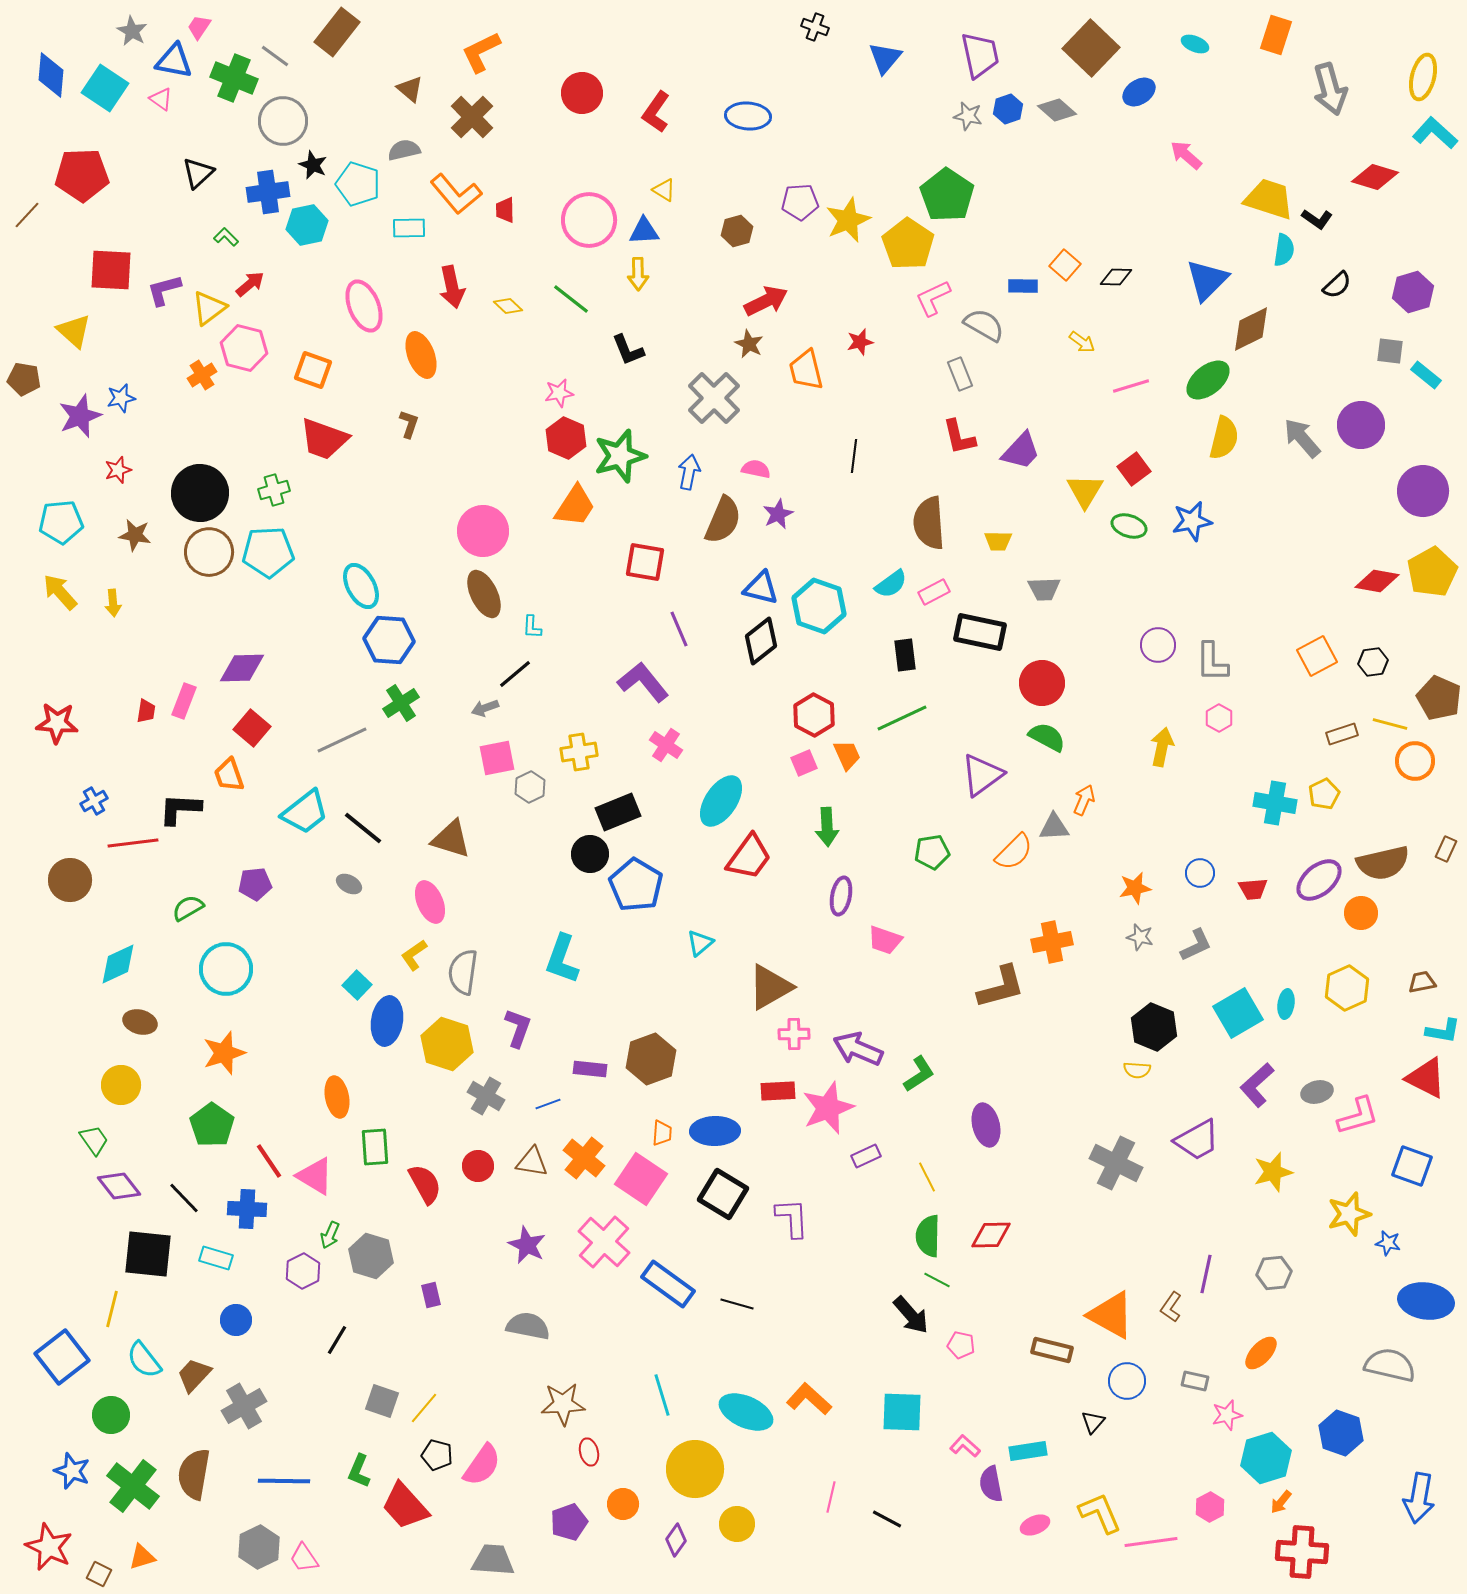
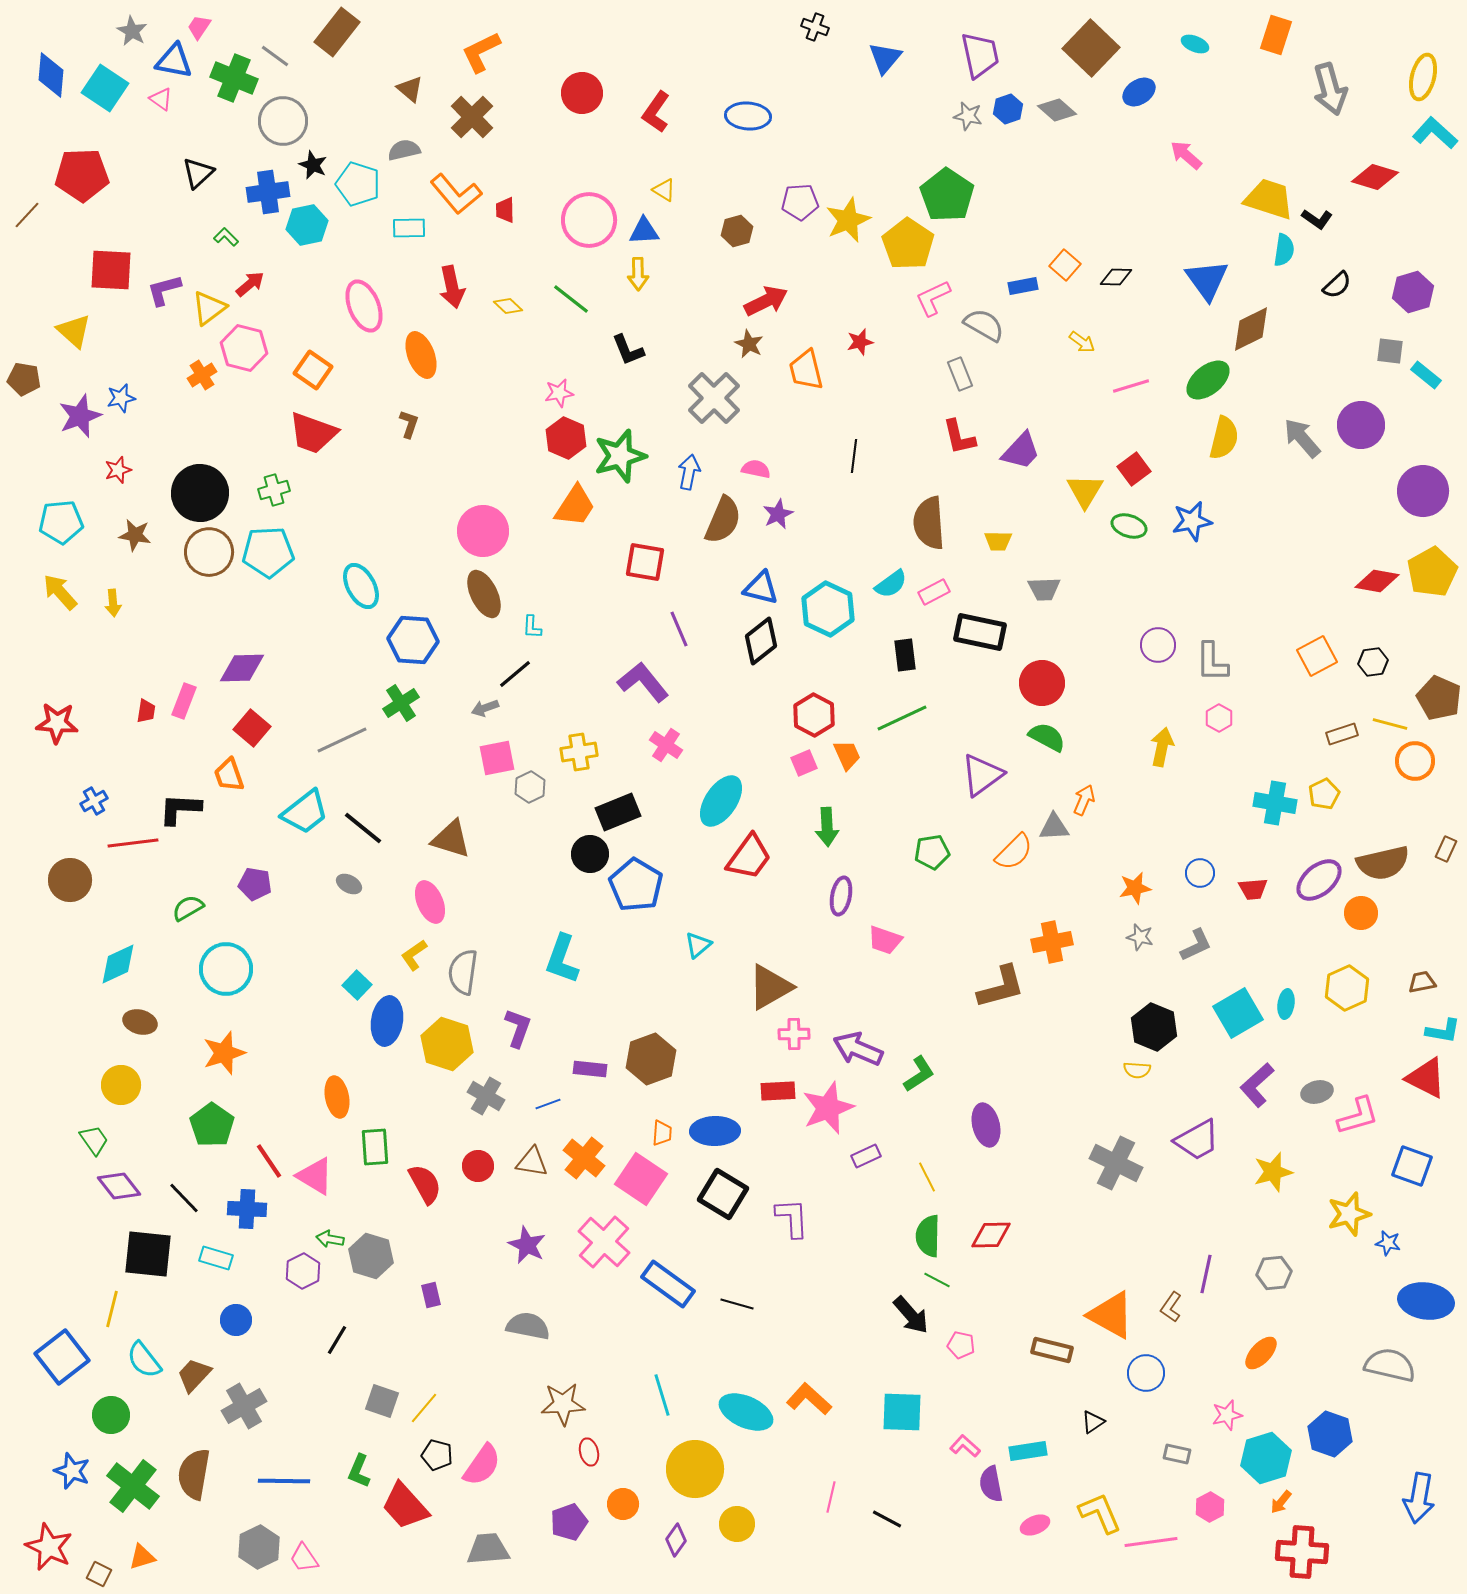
blue triangle at (1207, 280): rotated 21 degrees counterclockwise
blue rectangle at (1023, 286): rotated 12 degrees counterclockwise
orange square at (313, 370): rotated 15 degrees clockwise
red trapezoid at (324, 439): moved 11 px left, 6 px up
cyan hexagon at (819, 606): moved 9 px right, 3 px down; rotated 6 degrees clockwise
blue hexagon at (389, 640): moved 24 px right
purple pentagon at (255, 884): rotated 16 degrees clockwise
cyan triangle at (700, 943): moved 2 px left, 2 px down
green arrow at (330, 1235): moved 4 px down; rotated 76 degrees clockwise
blue circle at (1127, 1381): moved 19 px right, 8 px up
gray rectangle at (1195, 1381): moved 18 px left, 73 px down
black triangle at (1093, 1422): rotated 15 degrees clockwise
blue hexagon at (1341, 1433): moved 11 px left, 1 px down
gray trapezoid at (493, 1560): moved 5 px left, 11 px up; rotated 9 degrees counterclockwise
